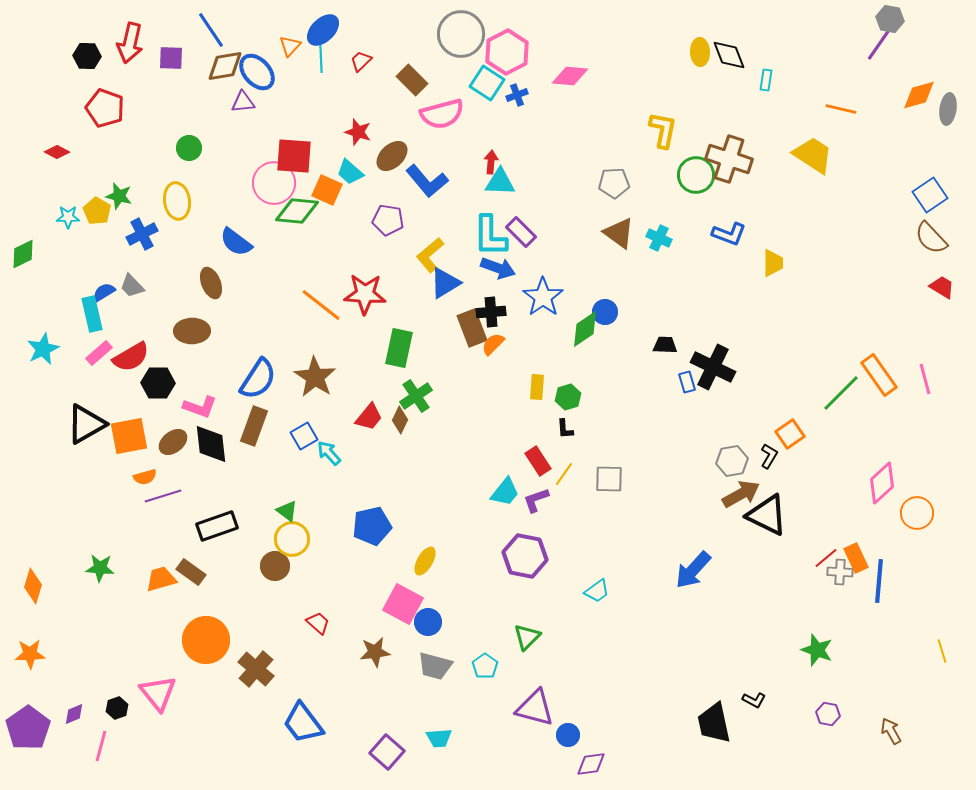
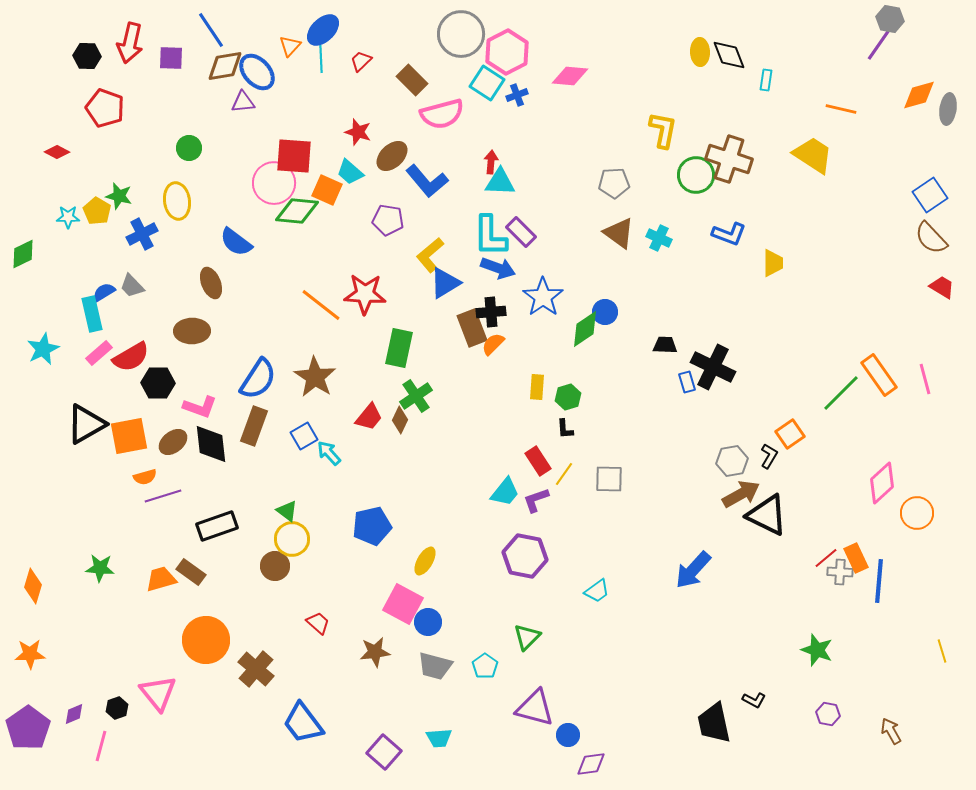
purple square at (387, 752): moved 3 px left
